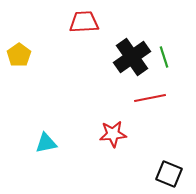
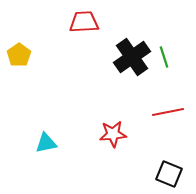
red line: moved 18 px right, 14 px down
